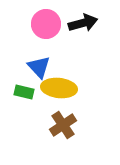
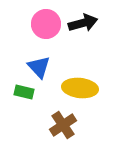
yellow ellipse: moved 21 px right
